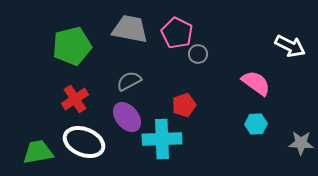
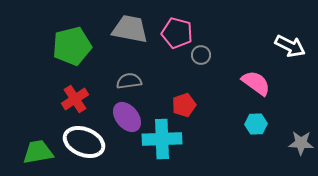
pink pentagon: rotated 12 degrees counterclockwise
gray circle: moved 3 px right, 1 px down
gray semicircle: rotated 20 degrees clockwise
